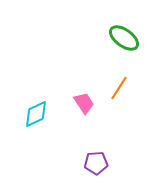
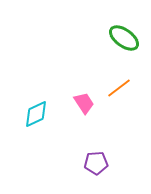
orange line: rotated 20 degrees clockwise
